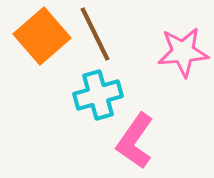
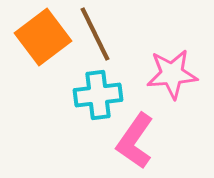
orange square: moved 1 px right, 1 px down; rotated 4 degrees clockwise
pink star: moved 11 px left, 22 px down
cyan cross: rotated 9 degrees clockwise
